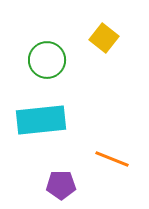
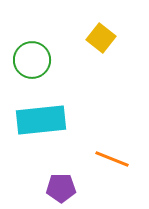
yellow square: moved 3 px left
green circle: moved 15 px left
purple pentagon: moved 3 px down
